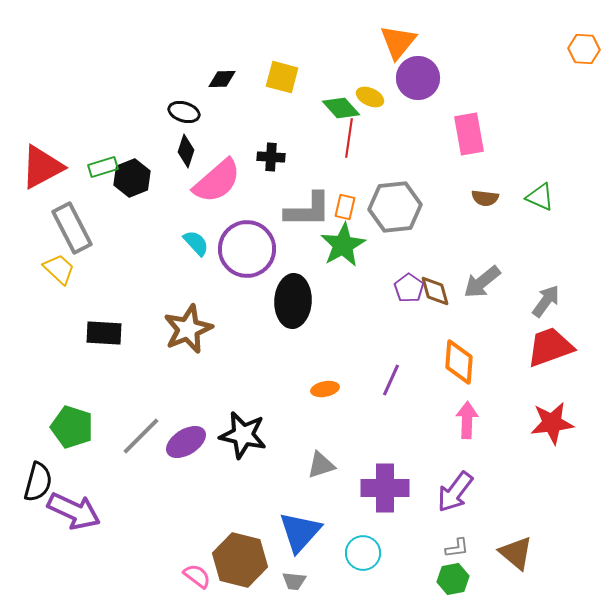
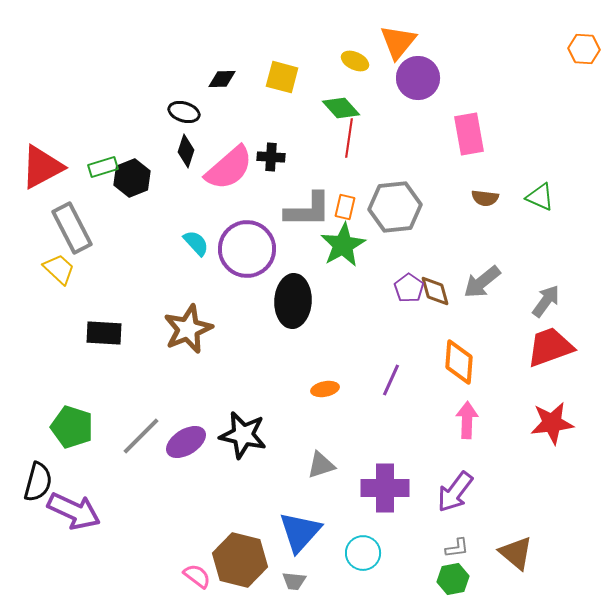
yellow ellipse at (370, 97): moved 15 px left, 36 px up
pink semicircle at (217, 181): moved 12 px right, 13 px up
